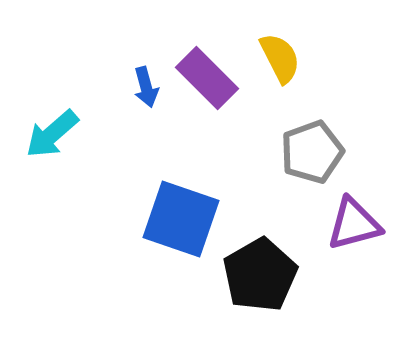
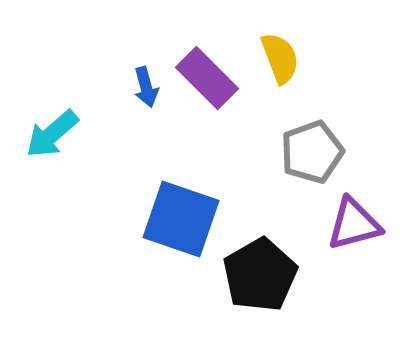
yellow semicircle: rotated 6 degrees clockwise
